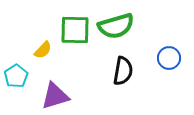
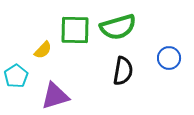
green semicircle: moved 2 px right, 1 px down
